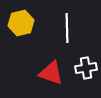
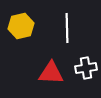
yellow hexagon: moved 3 px down
red triangle: rotated 16 degrees counterclockwise
